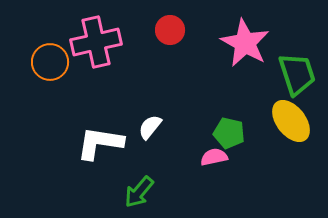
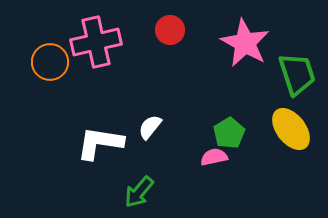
yellow ellipse: moved 8 px down
green pentagon: rotated 28 degrees clockwise
